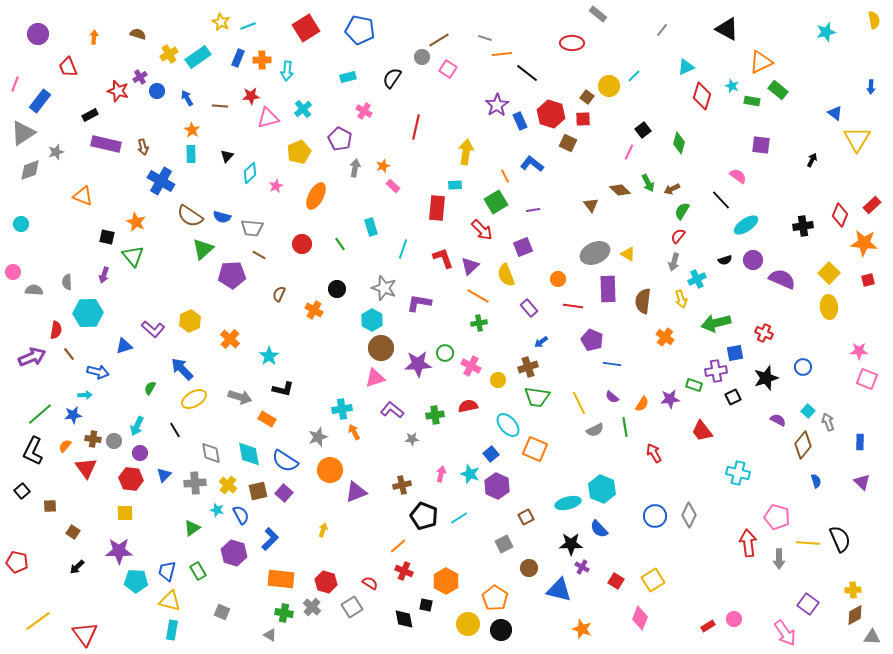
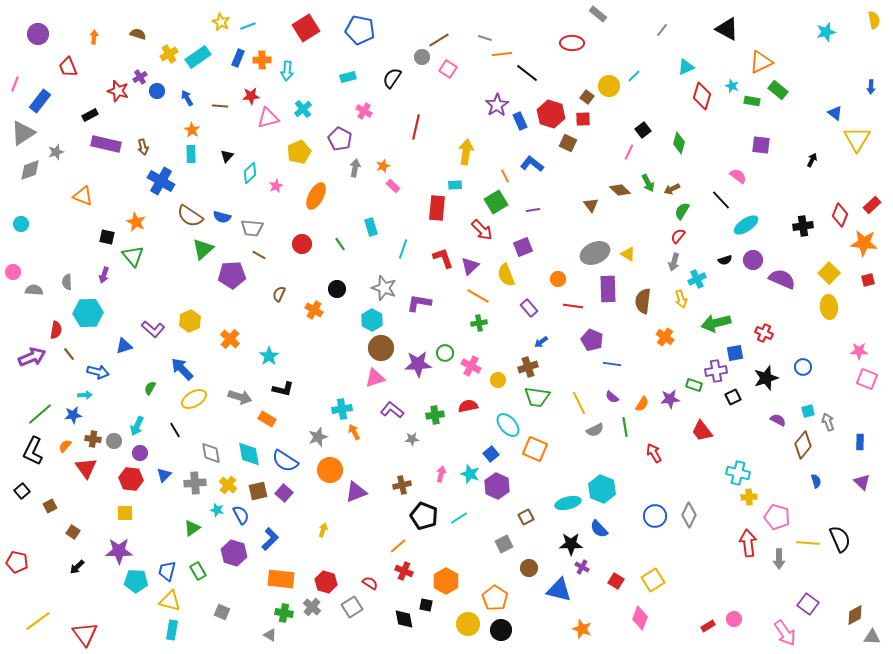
cyan square at (808, 411): rotated 32 degrees clockwise
brown square at (50, 506): rotated 24 degrees counterclockwise
yellow cross at (853, 590): moved 104 px left, 93 px up
